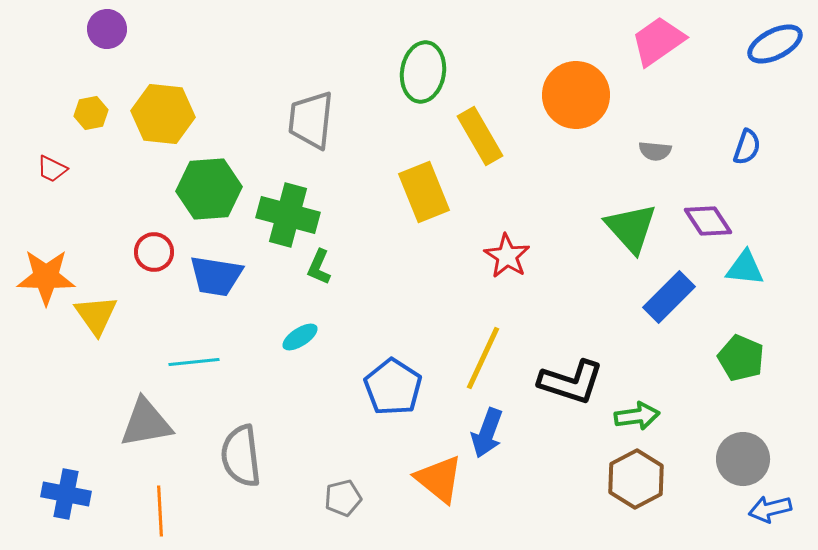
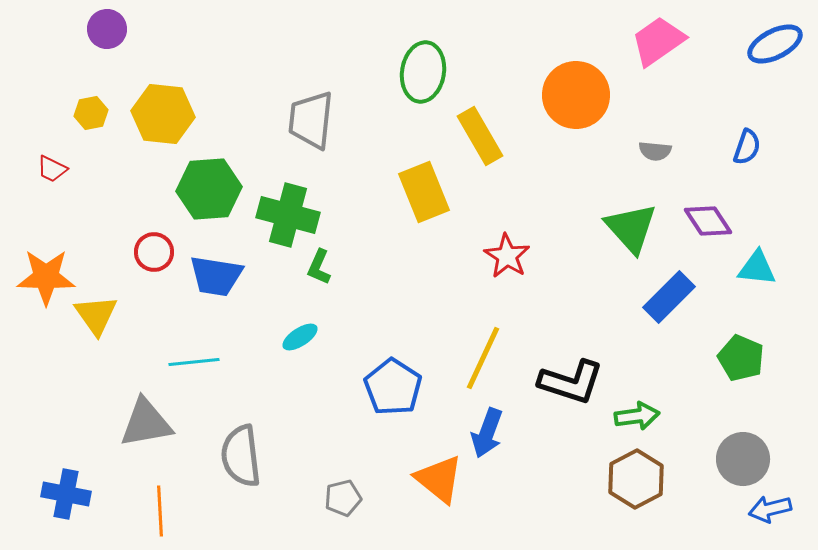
cyan triangle at (745, 268): moved 12 px right
